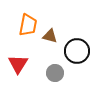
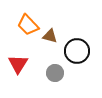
orange trapezoid: rotated 125 degrees clockwise
